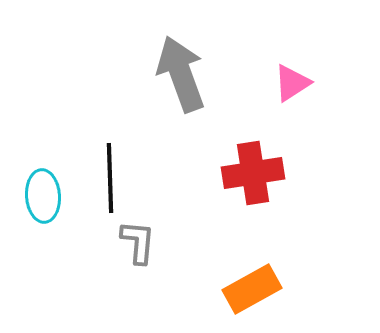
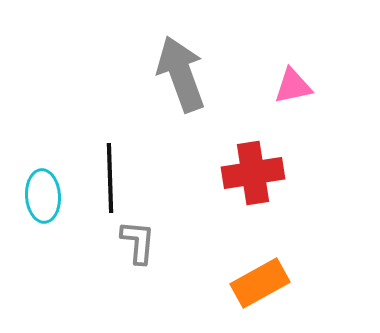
pink triangle: moved 1 px right, 3 px down; rotated 21 degrees clockwise
orange rectangle: moved 8 px right, 6 px up
